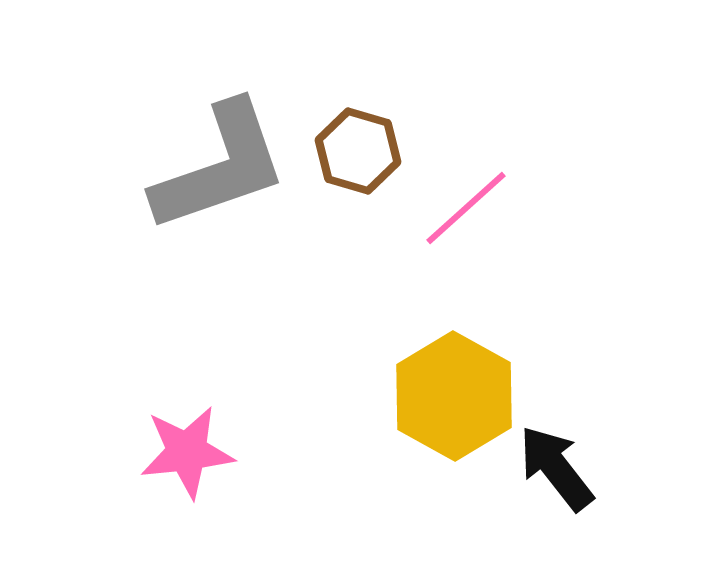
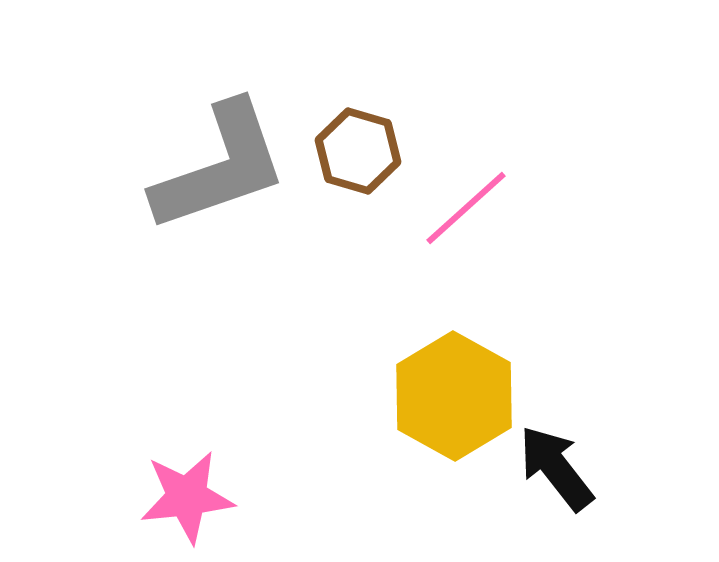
pink star: moved 45 px down
